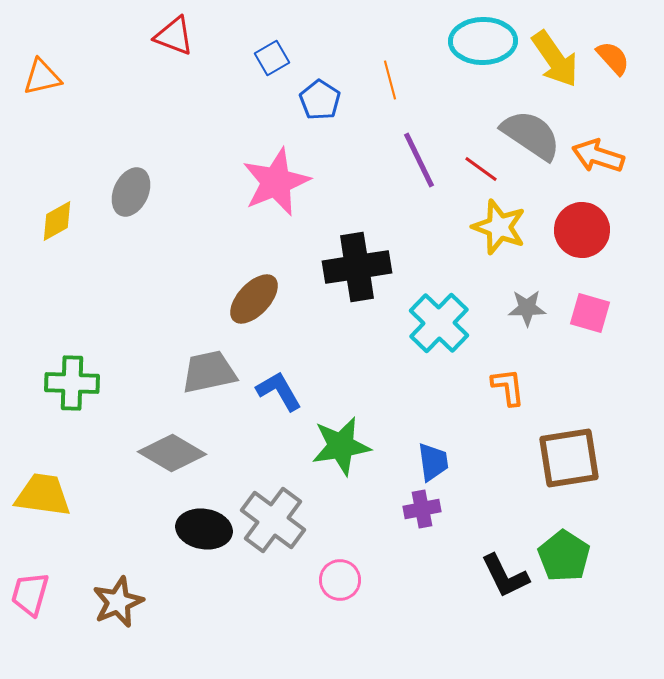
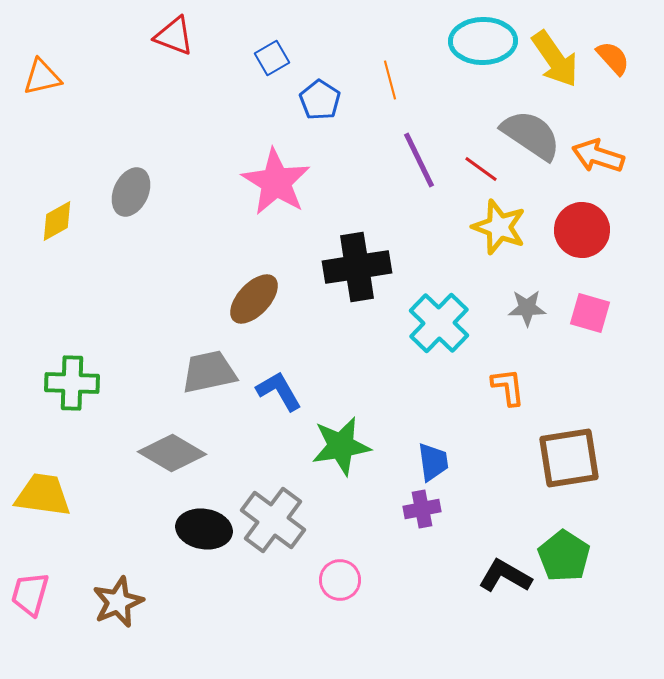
pink star: rotated 18 degrees counterclockwise
black L-shape: rotated 146 degrees clockwise
